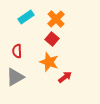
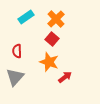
gray triangle: rotated 18 degrees counterclockwise
